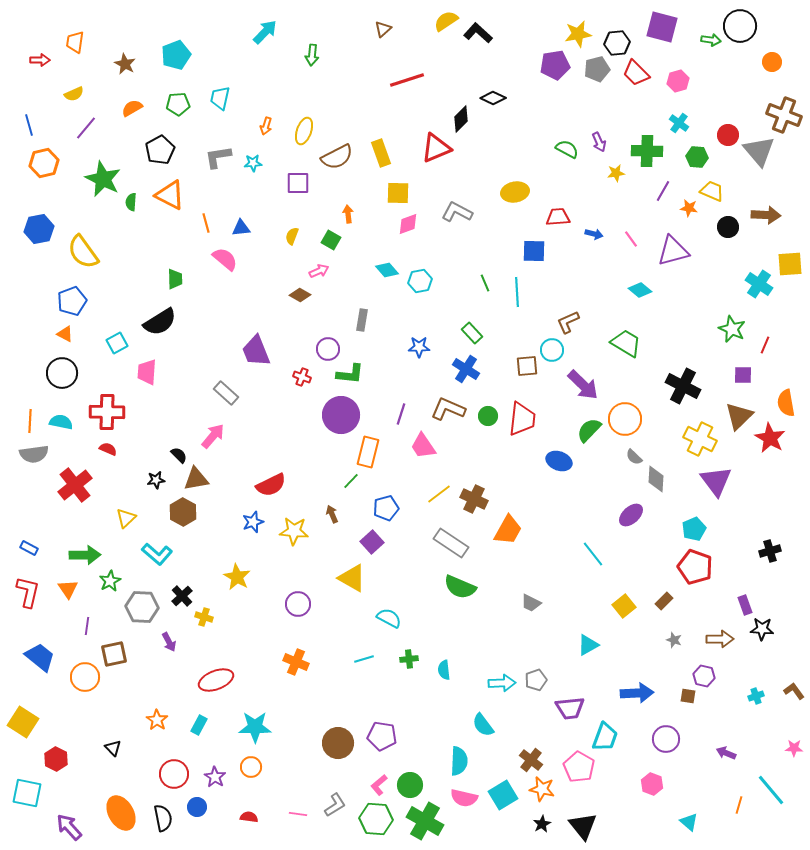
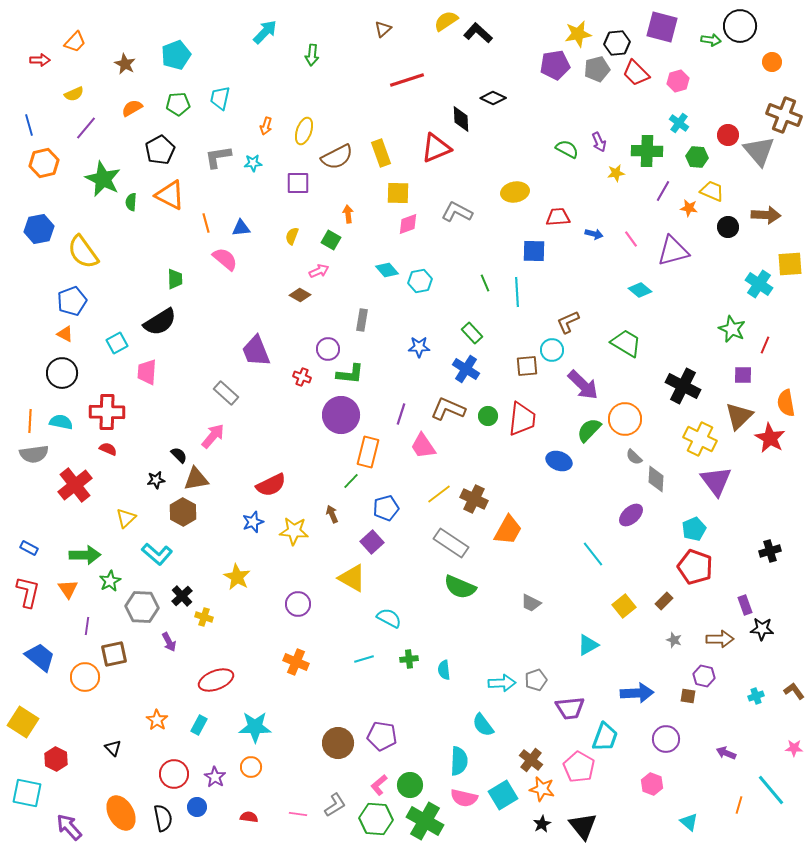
orange trapezoid at (75, 42): rotated 145 degrees counterclockwise
black diamond at (461, 119): rotated 48 degrees counterclockwise
